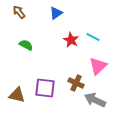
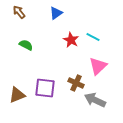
brown triangle: rotated 36 degrees counterclockwise
